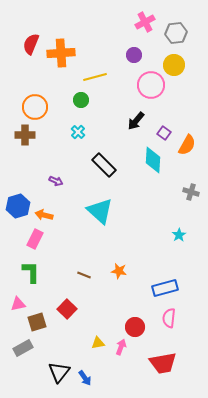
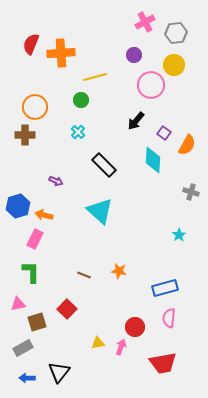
blue arrow: moved 58 px left; rotated 126 degrees clockwise
